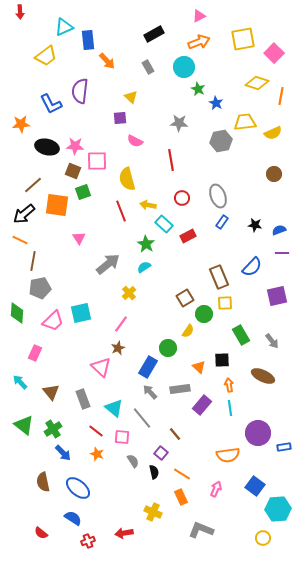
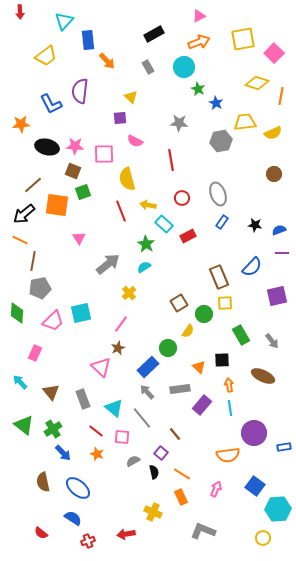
cyan triangle at (64, 27): moved 6 px up; rotated 24 degrees counterclockwise
pink square at (97, 161): moved 7 px right, 7 px up
gray ellipse at (218, 196): moved 2 px up
brown square at (185, 298): moved 6 px left, 5 px down
blue rectangle at (148, 367): rotated 15 degrees clockwise
gray arrow at (150, 392): moved 3 px left
purple circle at (258, 433): moved 4 px left
gray semicircle at (133, 461): rotated 88 degrees counterclockwise
gray L-shape at (201, 530): moved 2 px right, 1 px down
red arrow at (124, 533): moved 2 px right, 1 px down
